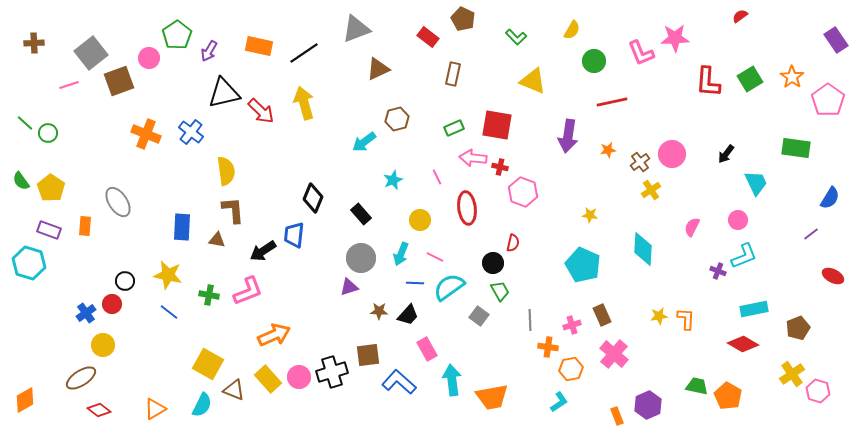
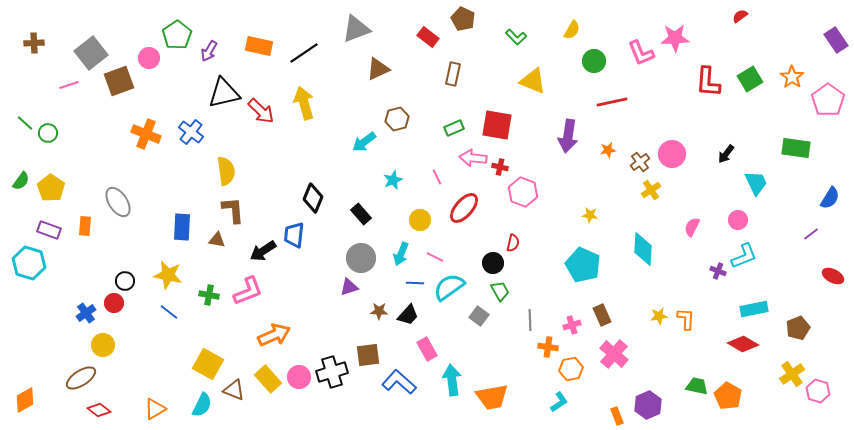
green semicircle at (21, 181): rotated 108 degrees counterclockwise
red ellipse at (467, 208): moved 3 px left; rotated 48 degrees clockwise
red circle at (112, 304): moved 2 px right, 1 px up
